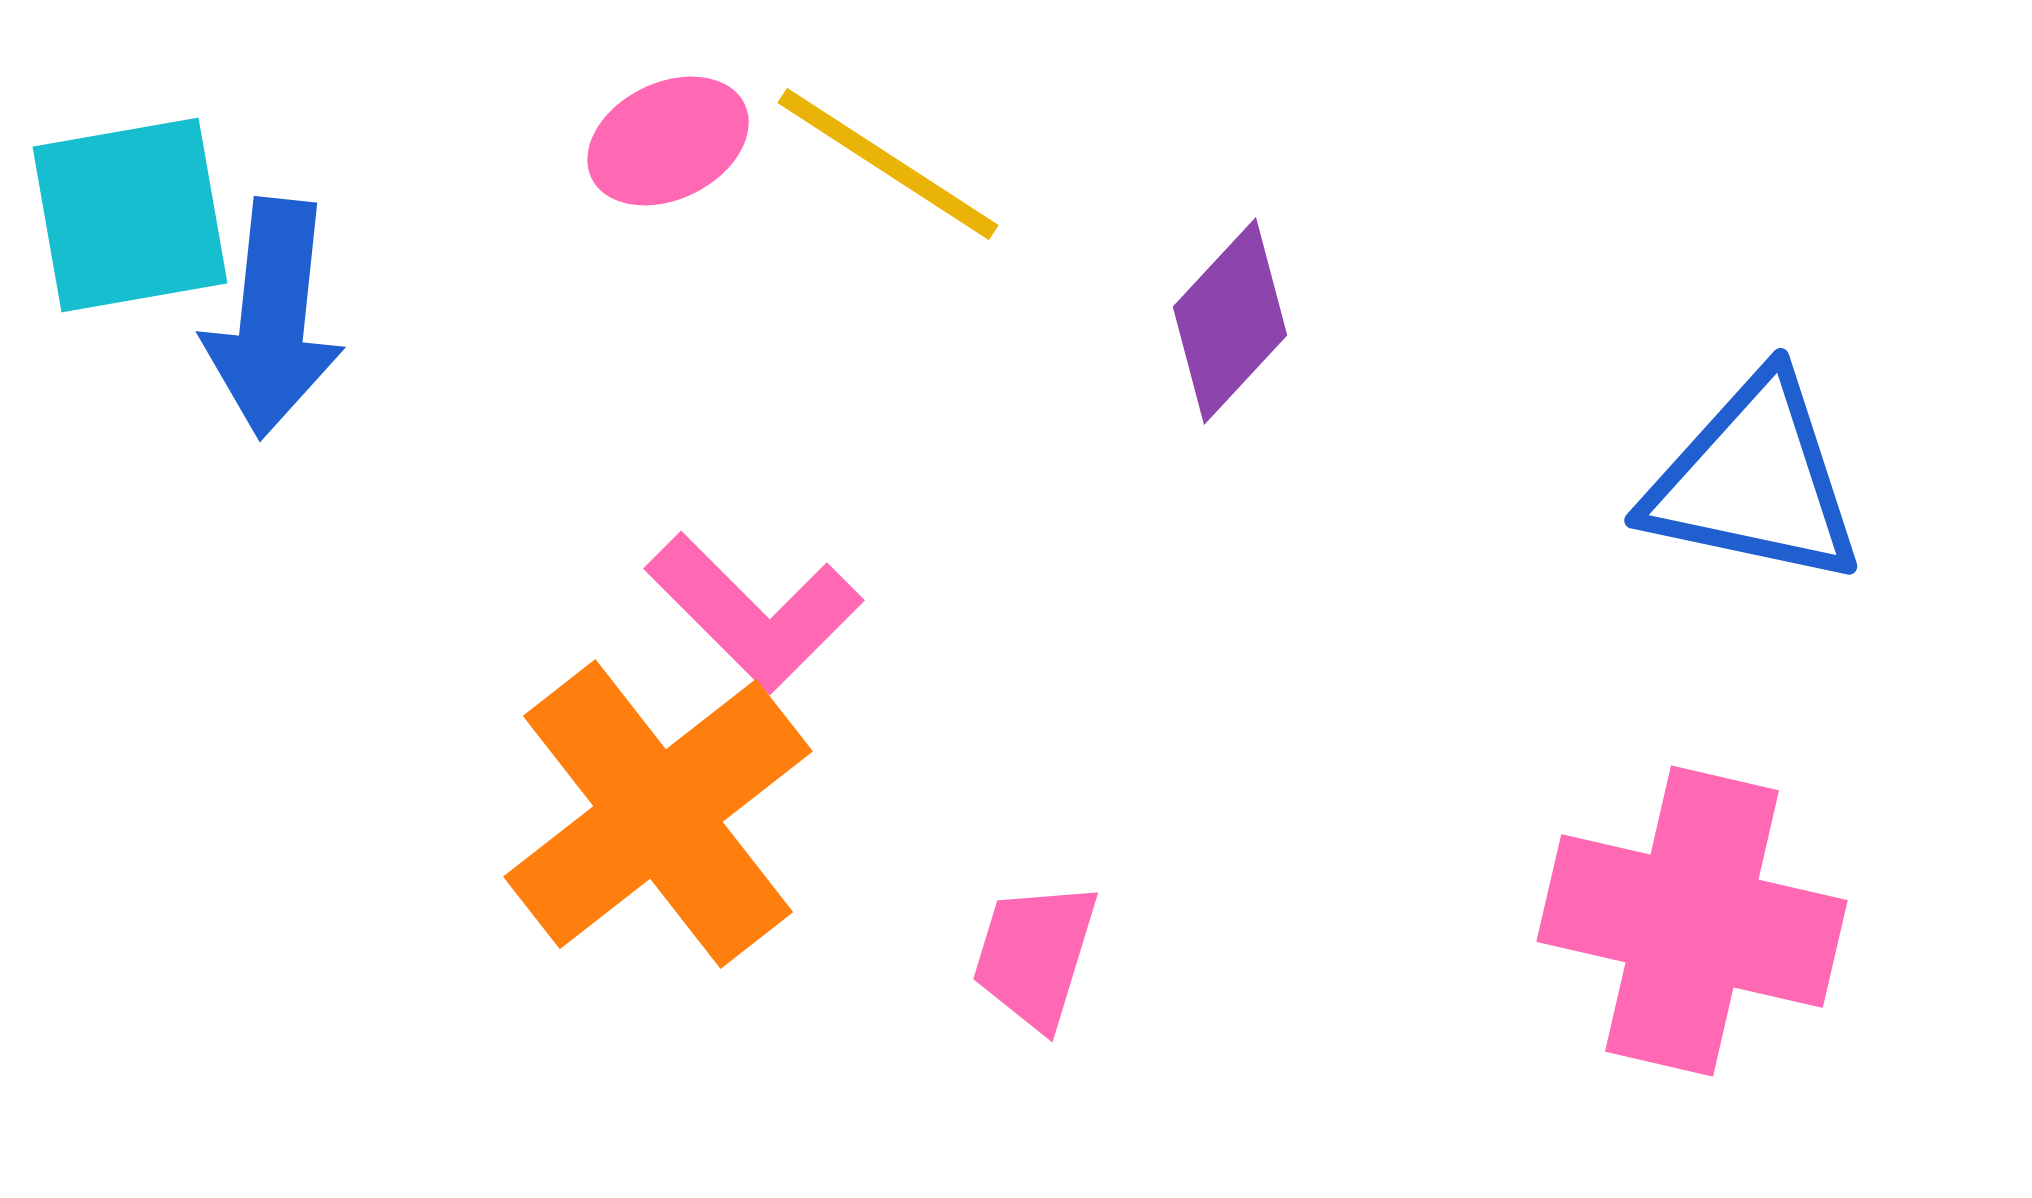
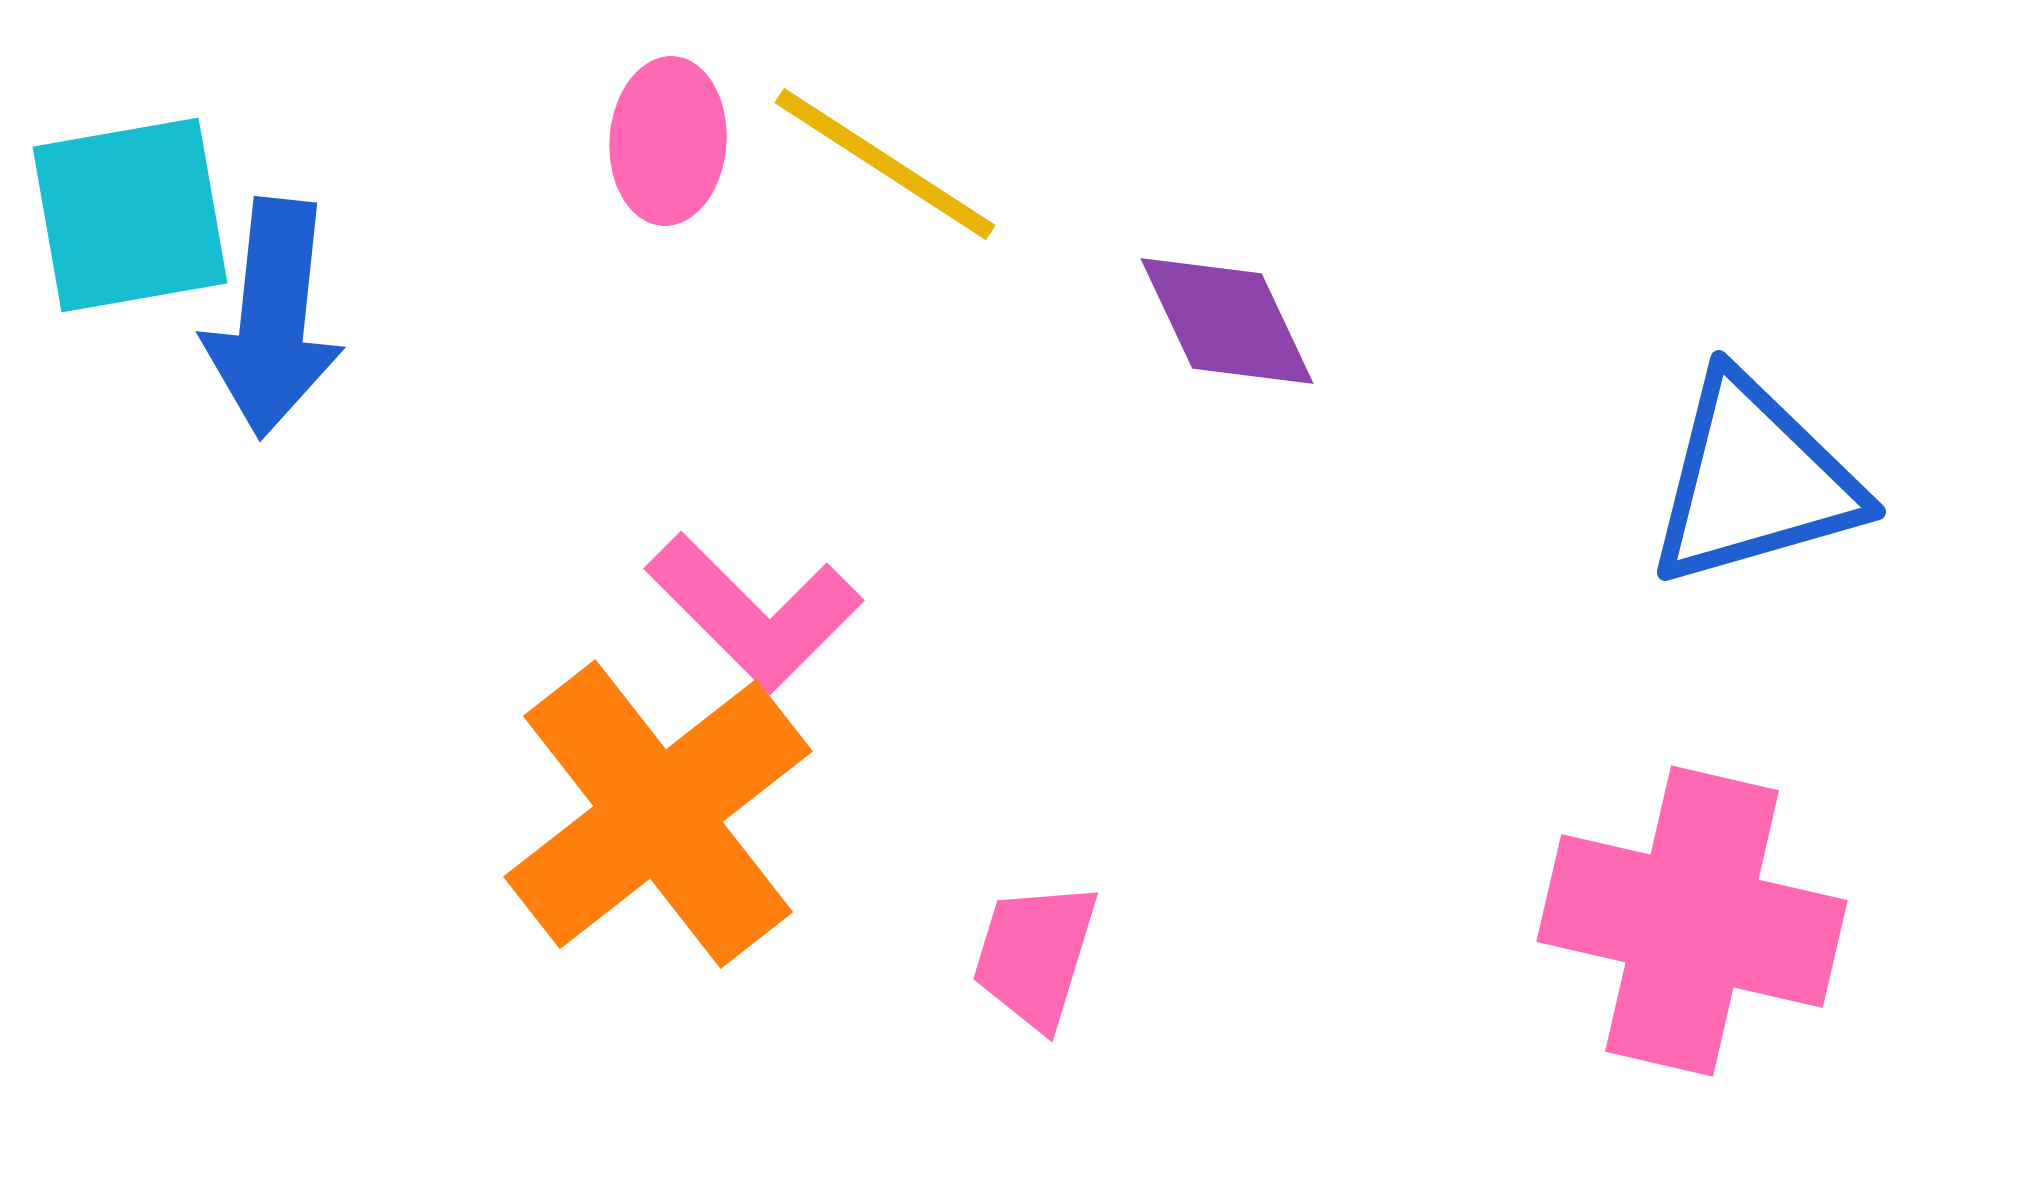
pink ellipse: rotated 60 degrees counterclockwise
yellow line: moved 3 px left
purple diamond: moved 3 px left; rotated 68 degrees counterclockwise
blue triangle: rotated 28 degrees counterclockwise
